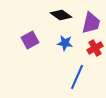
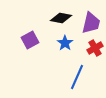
black diamond: moved 3 px down; rotated 25 degrees counterclockwise
blue star: rotated 28 degrees clockwise
